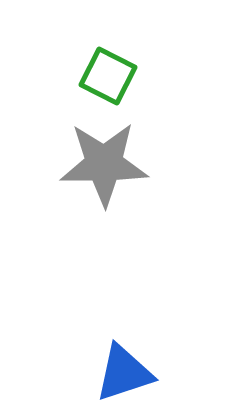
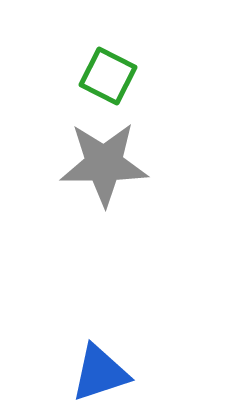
blue triangle: moved 24 px left
